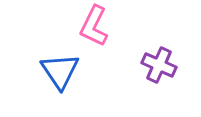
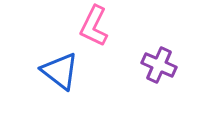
blue triangle: rotated 18 degrees counterclockwise
